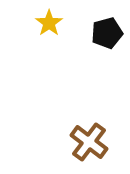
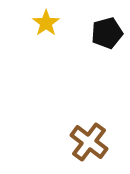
yellow star: moved 3 px left
